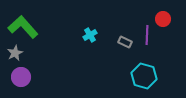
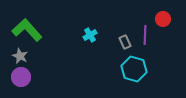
green L-shape: moved 4 px right, 3 px down
purple line: moved 2 px left
gray rectangle: rotated 40 degrees clockwise
gray star: moved 5 px right, 3 px down; rotated 21 degrees counterclockwise
cyan hexagon: moved 10 px left, 7 px up
